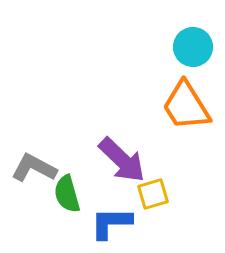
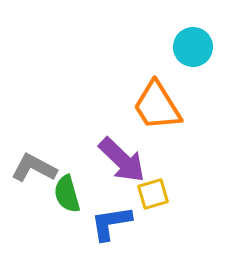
orange trapezoid: moved 29 px left
blue L-shape: rotated 9 degrees counterclockwise
